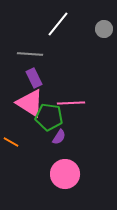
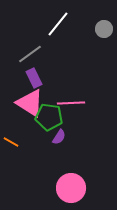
gray line: rotated 40 degrees counterclockwise
pink circle: moved 6 px right, 14 px down
